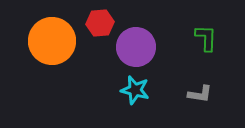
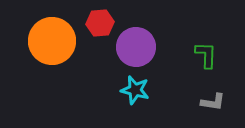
green L-shape: moved 17 px down
gray L-shape: moved 13 px right, 8 px down
